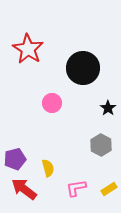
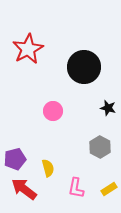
red star: rotated 12 degrees clockwise
black circle: moved 1 px right, 1 px up
pink circle: moved 1 px right, 8 px down
black star: rotated 21 degrees counterclockwise
gray hexagon: moved 1 px left, 2 px down
pink L-shape: rotated 70 degrees counterclockwise
